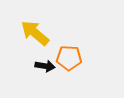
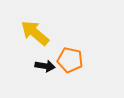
orange pentagon: moved 1 px right, 2 px down; rotated 10 degrees clockwise
